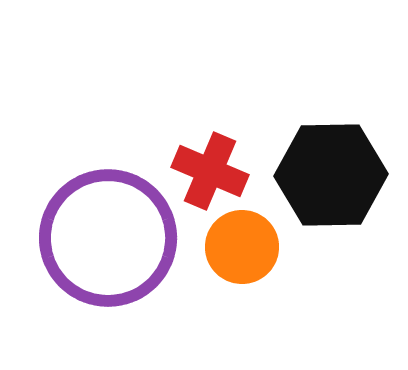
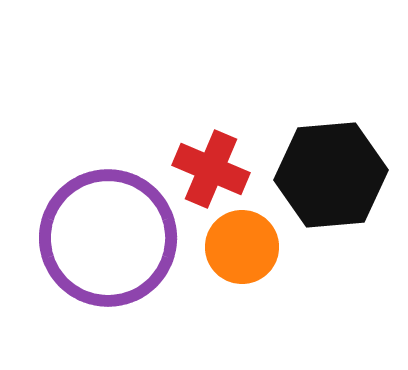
red cross: moved 1 px right, 2 px up
black hexagon: rotated 4 degrees counterclockwise
